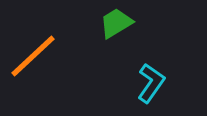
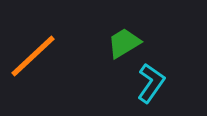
green trapezoid: moved 8 px right, 20 px down
